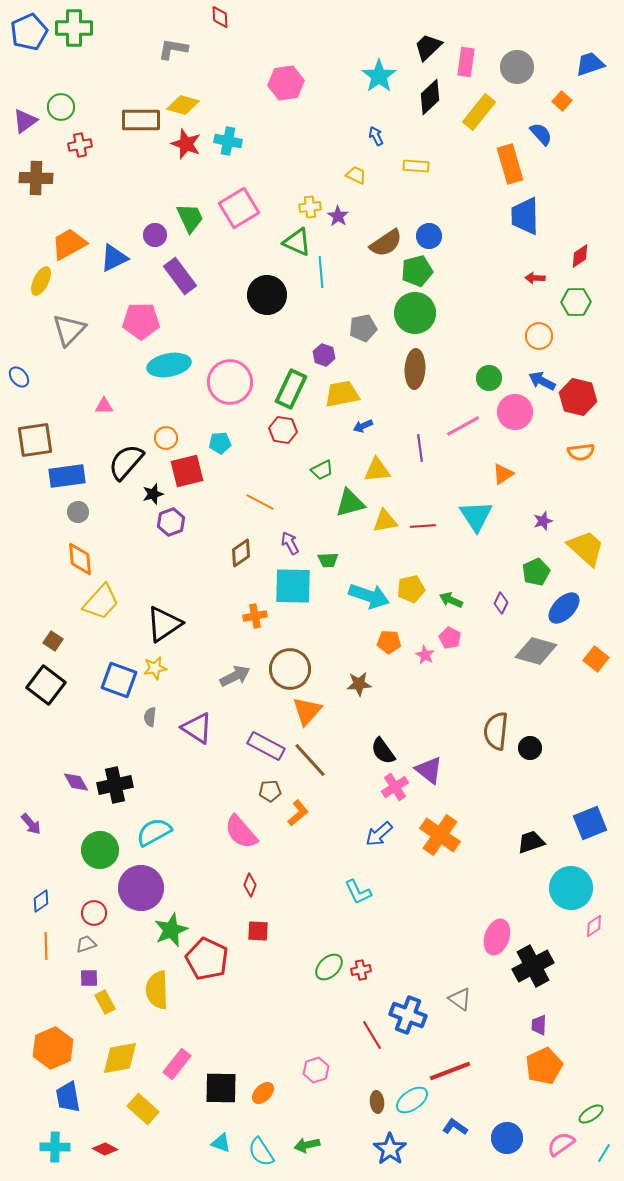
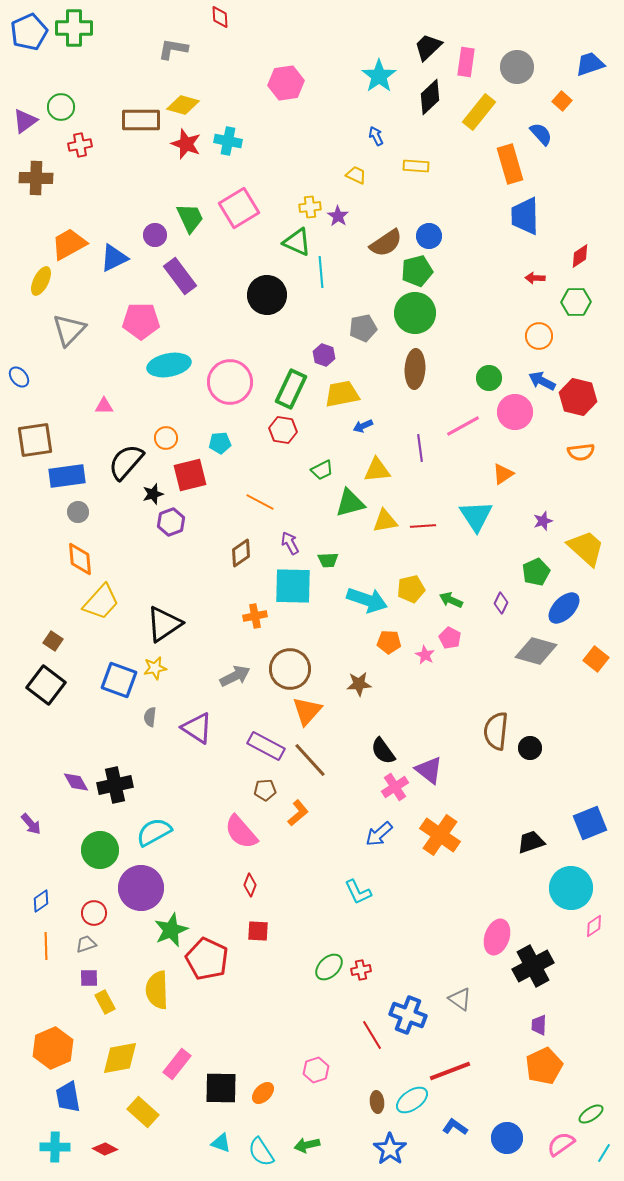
red square at (187, 471): moved 3 px right, 4 px down
cyan arrow at (369, 596): moved 2 px left, 4 px down
brown pentagon at (270, 791): moved 5 px left, 1 px up
yellow rectangle at (143, 1109): moved 3 px down
